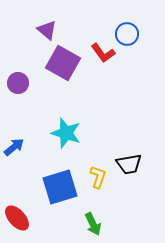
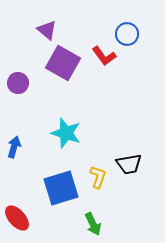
red L-shape: moved 1 px right, 3 px down
blue arrow: rotated 35 degrees counterclockwise
blue square: moved 1 px right, 1 px down
